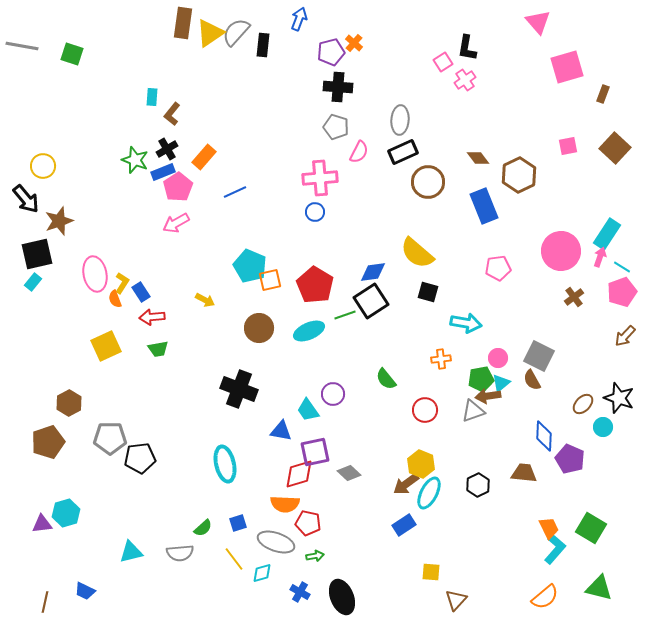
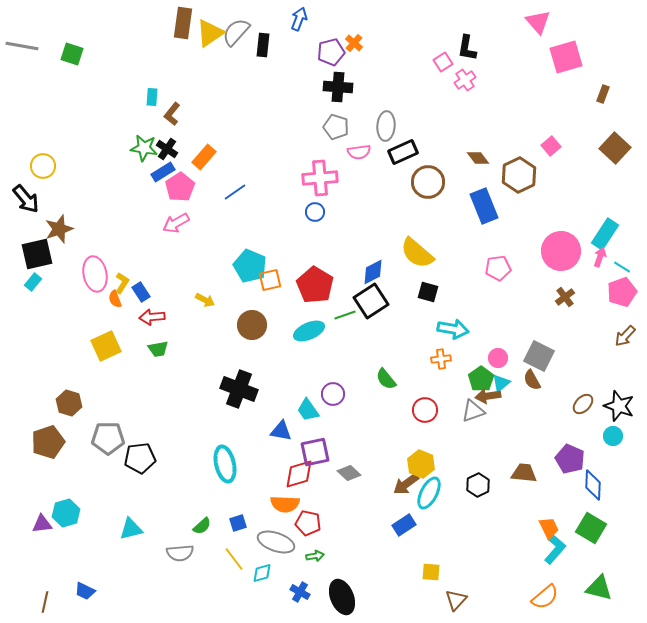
pink square at (567, 67): moved 1 px left, 10 px up
gray ellipse at (400, 120): moved 14 px left, 6 px down
pink square at (568, 146): moved 17 px left; rotated 30 degrees counterclockwise
black cross at (167, 149): rotated 25 degrees counterclockwise
pink semicircle at (359, 152): rotated 55 degrees clockwise
green star at (135, 160): moved 9 px right, 12 px up; rotated 12 degrees counterclockwise
blue rectangle at (163, 172): rotated 10 degrees counterclockwise
pink pentagon at (178, 187): moved 2 px right
blue line at (235, 192): rotated 10 degrees counterclockwise
brown star at (59, 221): moved 8 px down
cyan rectangle at (607, 234): moved 2 px left
blue diamond at (373, 272): rotated 20 degrees counterclockwise
brown cross at (574, 297): moved 9 px left
cyan arrow at (466, 323): moved 13 px left, 6 px down
brown circle at (259, 328): moved 7 px left, 3 px up
green pentagon at (481, 379): rotated 25 degrees counterclockwise
black star at (619, 398): moved 8 px down
brown hexagon at (69, 403): rotated 15 degrees counterclockwise
cyan circle at (603, 427): moved 10 px right, 9 px down
blue diamond at (544, 436): moved 49 px right, 49 px down
gray pentagon at (110, 438): moved 2 px left
green semicircle at (203, 528): moved 1 px left, 2 px up
cyan triangle at (131, 552): moved 23 px up
